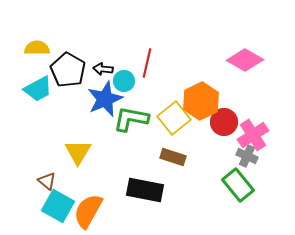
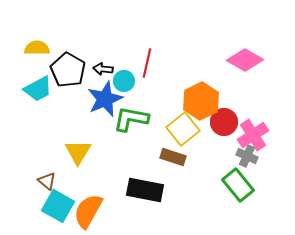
yellow square: moved 9 px right, 11 px down
